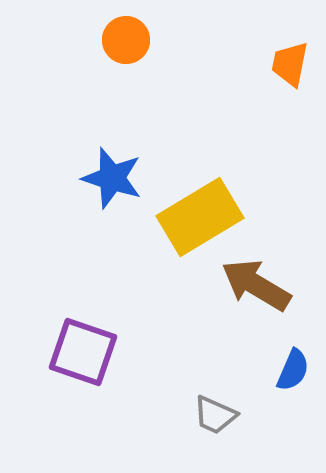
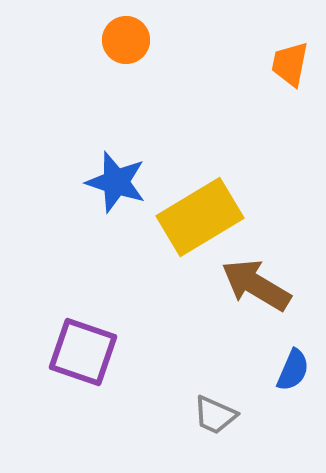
blue star: moved 4 px right, 4 px down
